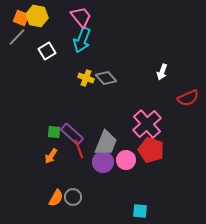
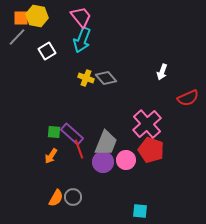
orange square: rotated 21 degrees counterclockwise
